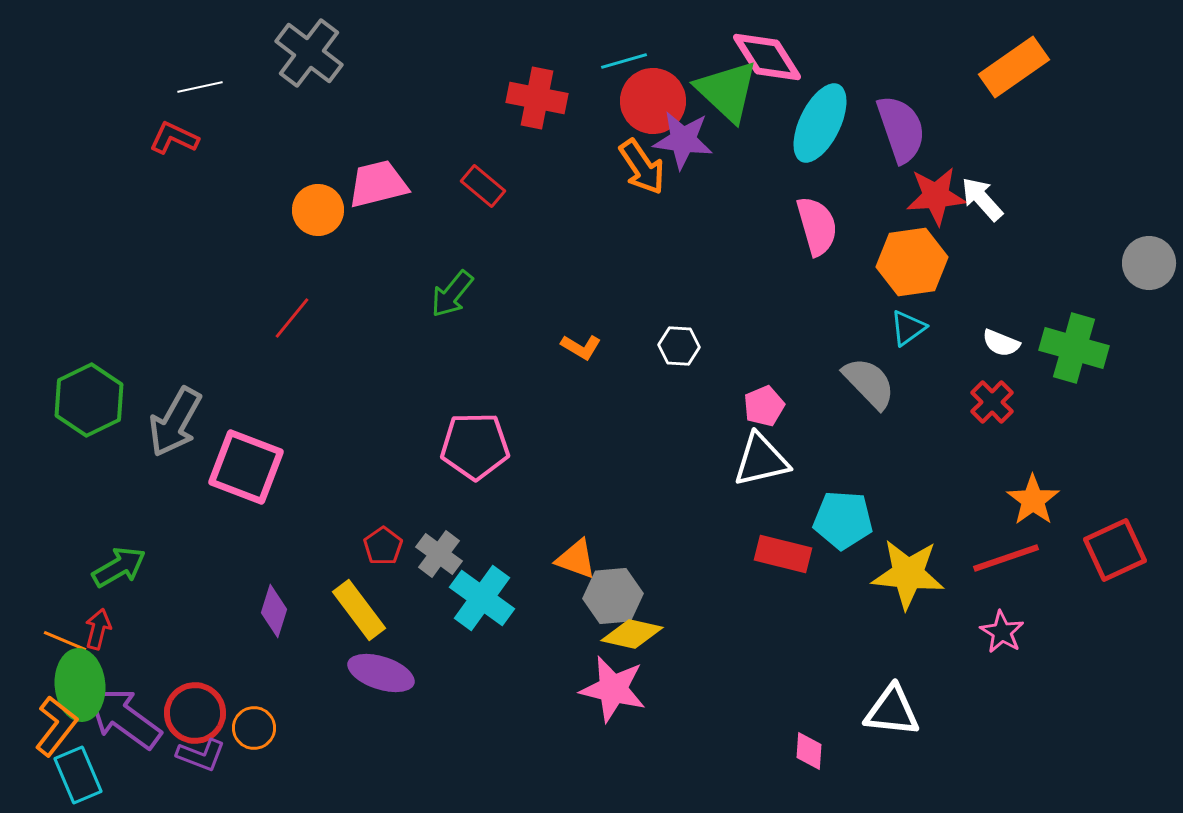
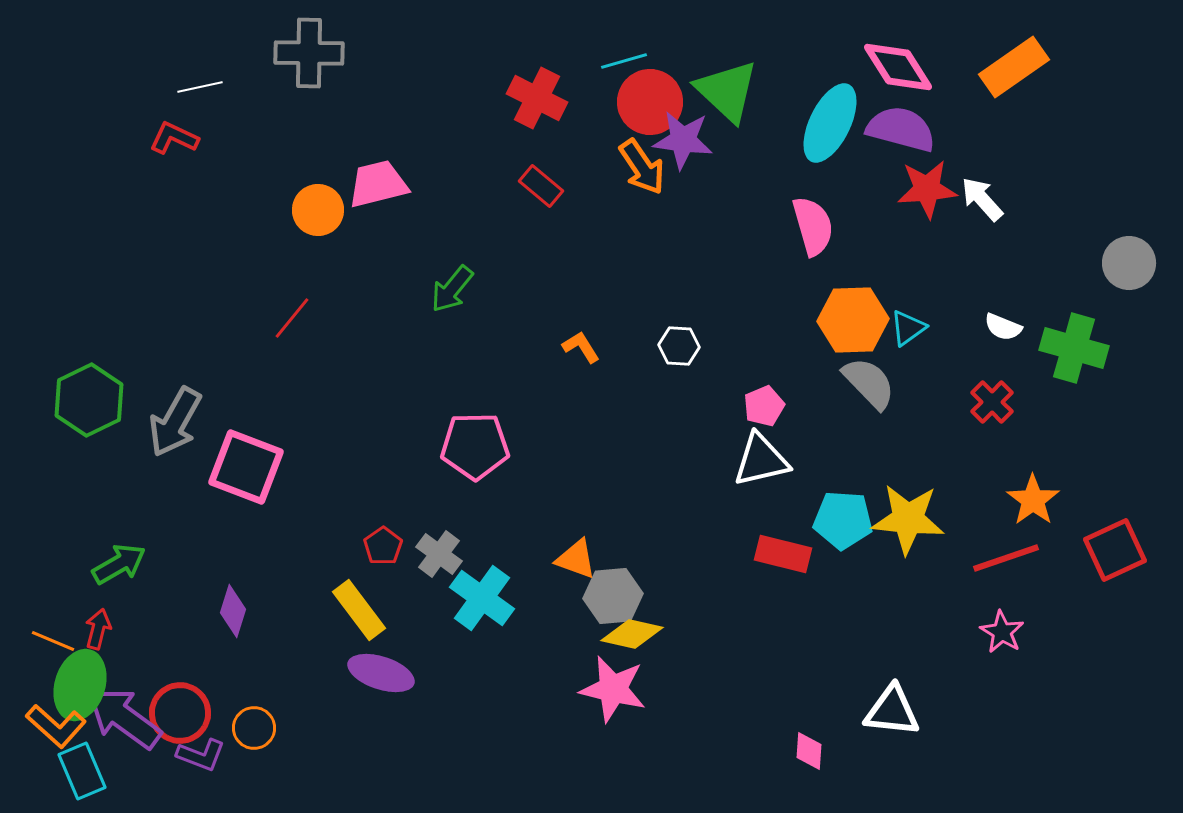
gray cross at (309, 53): rotated 36 degrees counterclockwise
pink diamond at (767, 57): moved 131 px right, 10 px down
red cross at (537, 98): rotated 16 degrees clockwise
red circle at (653, 101): moved 3 px left, 1 px down
cyan ellipse at (820, 123): moved 10 px right
purple semicircle at (901, 129): rotated 56 degrees counterclockwise
red rectangle at (483, 186): moved 58 px right
red star at (936, 196): moved 9 px left, 7 px up
pink semicircle at (817, 226): moved 4 px left
orange hexagon at (912, 262): moved 59 px left, 58 px down; rotated 6 degrees clockwise
gray circle at (1149, 263): moved 20 px left
green arrow at (452, 294): moved 5 px up
white semicircle at (1001, 343): moved 2 px right, 16 px up
orange L-shape at (581, 347): rotated 153 degrees counterclockwise
green arrow at (119, 567): moved 3 px up
yellow star at (908, 574): moved 55 px up
purple diamond at (274, 611): moved 41 px left
orange line at (65, 641): moved 12 px left
green ellipse at (80, 685): rotated 22 degrees clockwise
red circle at (195, 713): moved 15 px left
orange L-shape at (56, 726): rotated 94 degrees clockwise
cyan rectangle at (78, 775): moved 4 px right, 4 px up
